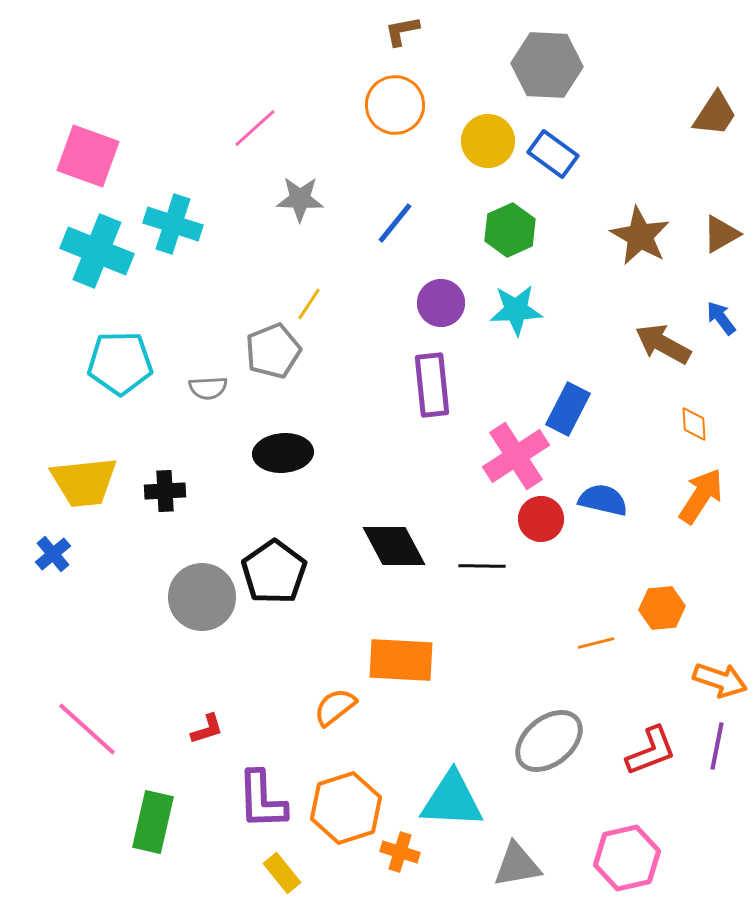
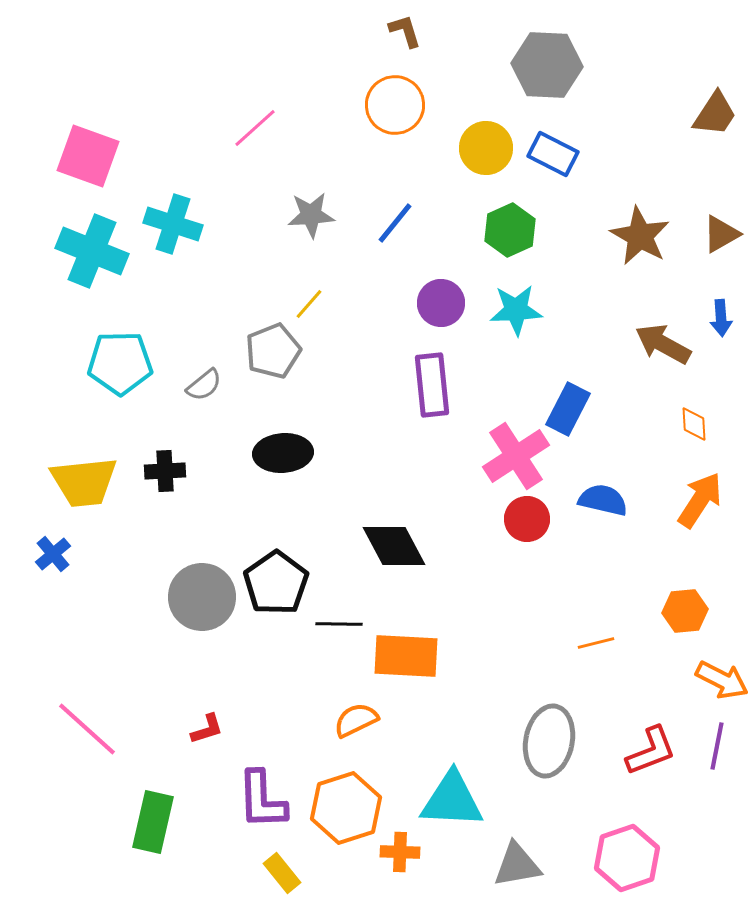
brown L-shape at (402, 31): moved 3 px right; rotated 84 degrees clockwise
yellow circle at (488, 141): moved 2 px left, 7 px down
blue rectangle at (553, 154): rotated 9 degrees counterclockwise
gray star at (300, 199): moved 11 px right, 16 px down; rotated 6 degrees counterclockwise
cyan cross at (97, 251): moved 5 px left
yellow line at (309, 304): rotated 8 degrees clockwise
blue arrow at (721, 318): rotated 147 degrees counterclockwise
gray semicircle at (208, 388): moved 4 px left, 3 px up; rotated 36 degrees counterclockwise
black cross at (165, 491): moved 20 px up
orange arrow at (701, 496): moved 1 px left, 4 px down
red circle at (541, 519): moved 14 px left
black line at (482, 566): moved 143 px left, 58 px down
black pentagon at (274, 572): moved 2 px right, 11 px down
orange hexagon at (662, 608): moved 23 px right, 3 px down
orange rectangle at (401, 660): moved 5 px right, 4 px up
orange arrow at (720, 680): moved 2 px right; rotated 8 degrees clockwise
orange semicircle at (335, 707): moved 21 px right, 13 px down; rotated 12 degrees clockwise
gray ellipse at (549, 741): rotated 40 degrees counterclockwise
orange cross at (400, 852): rotated 15 degrees counterclockwise
pink hexagon at (627, 858): rotated 6 degrees counterclockwise
